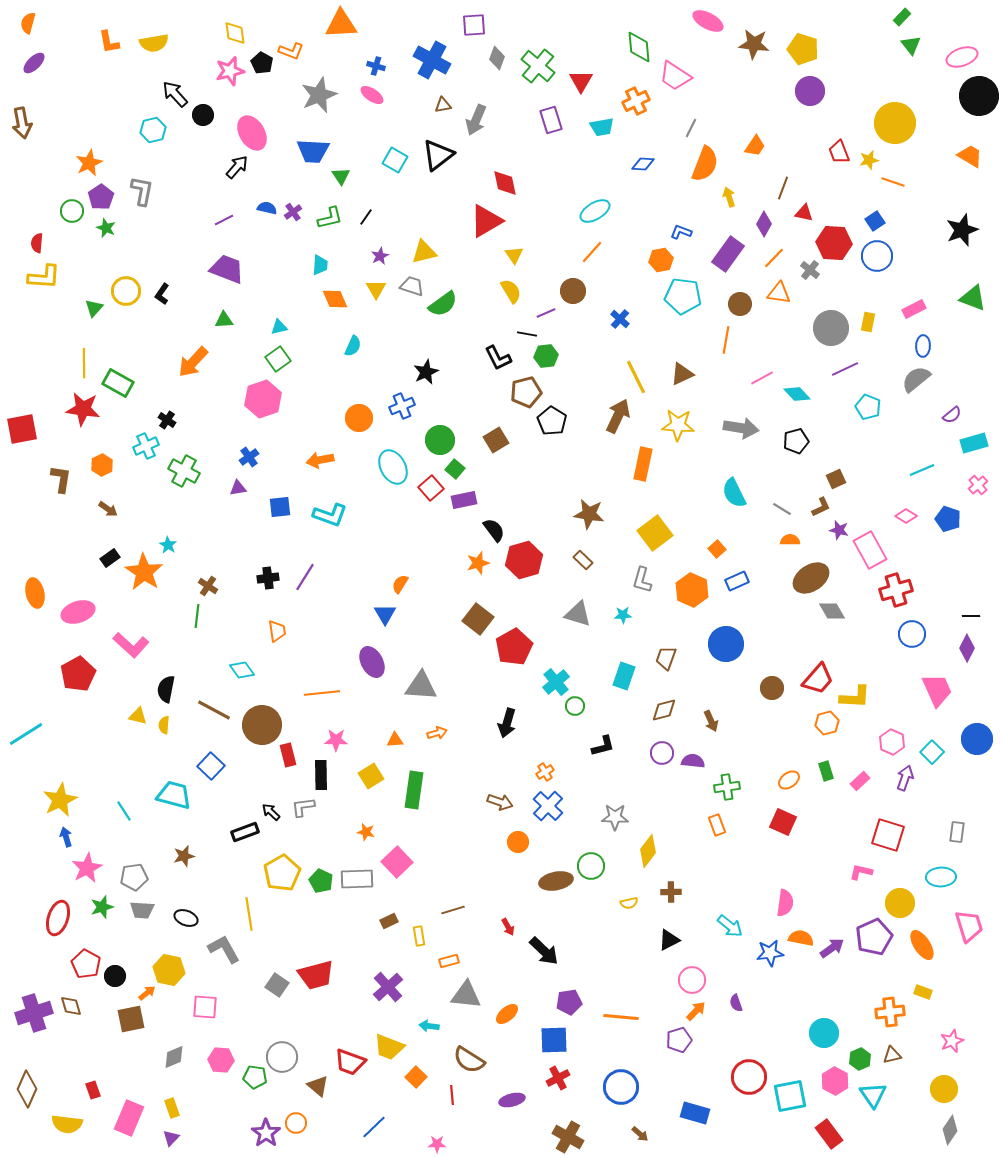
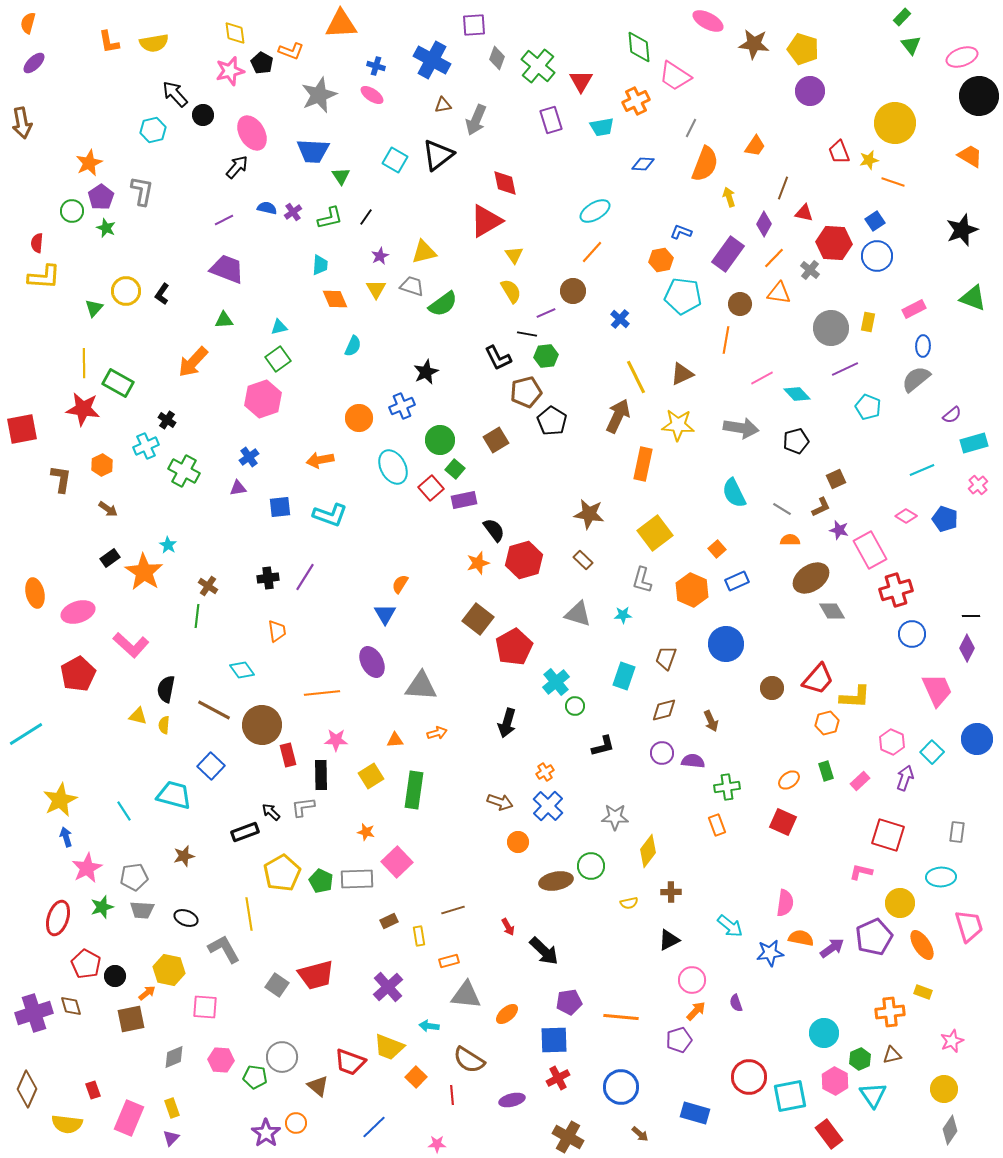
blue pentagon at (948, 519): moved 3 px left
